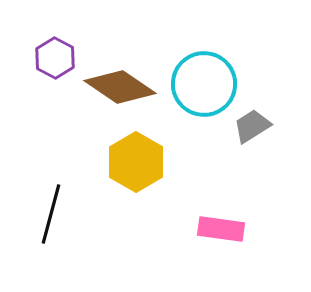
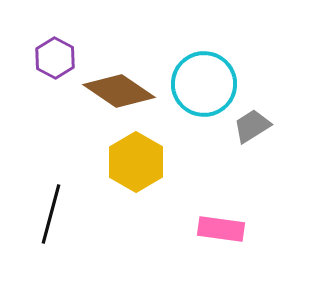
brown diamond: moved 1 px left, 4 px down
